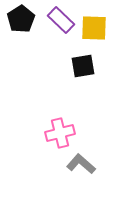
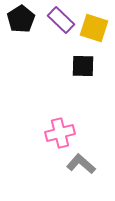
yellow square: rotated 16 degrees clockwise
black square: rotated 10 degrees clockwise
